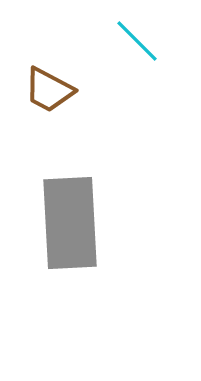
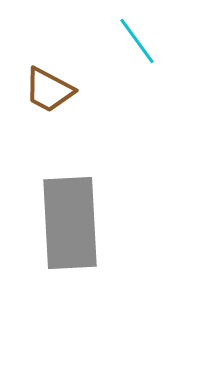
cyan line: rotated 9 degrees clockwise
